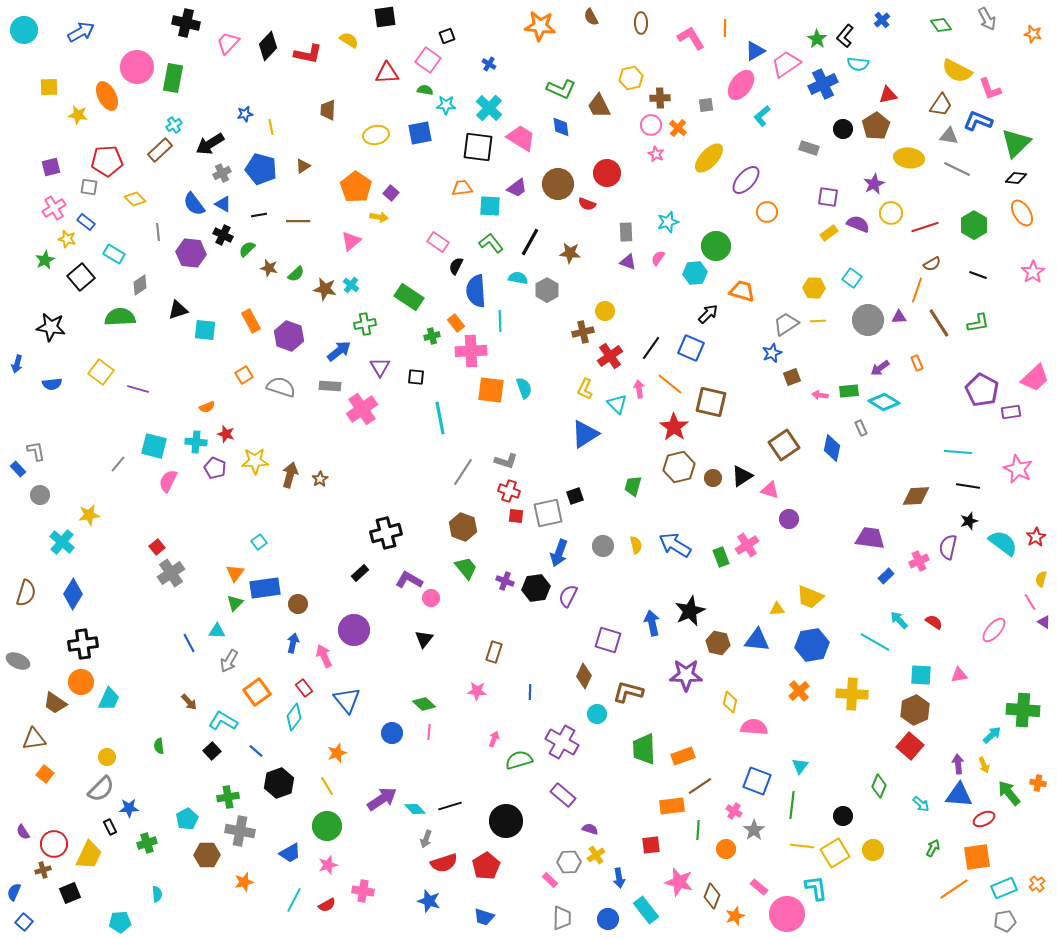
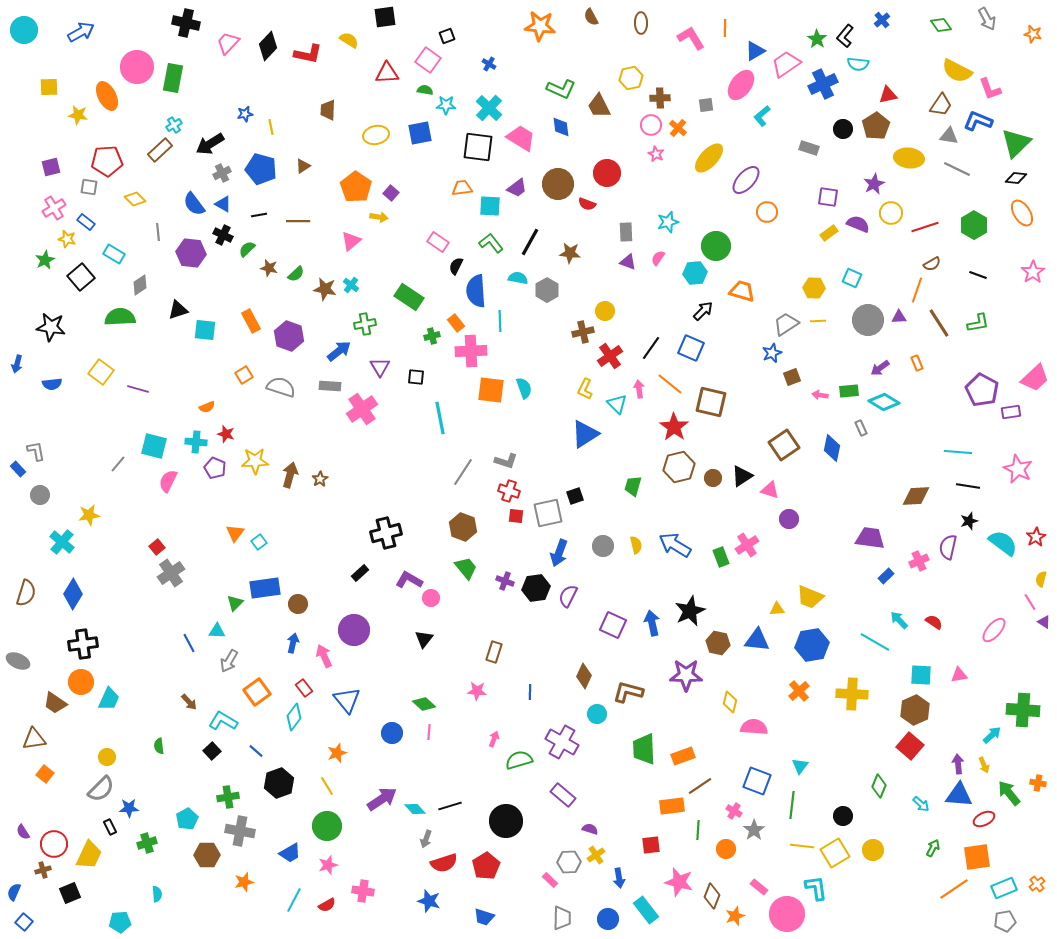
cyan square at (852, 278): rotated 12 degrees counterclockwise
black arrow at (708, 314): moved 5 px left, 3 px up
orange triangle at (235, 573): moved 40 px up
purple square at (608, 640): moved 5 px right, 15 px up; rotated 8 degrees clockwise
